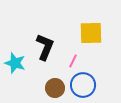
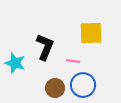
pink line: rotated 72 degrees clockwise
